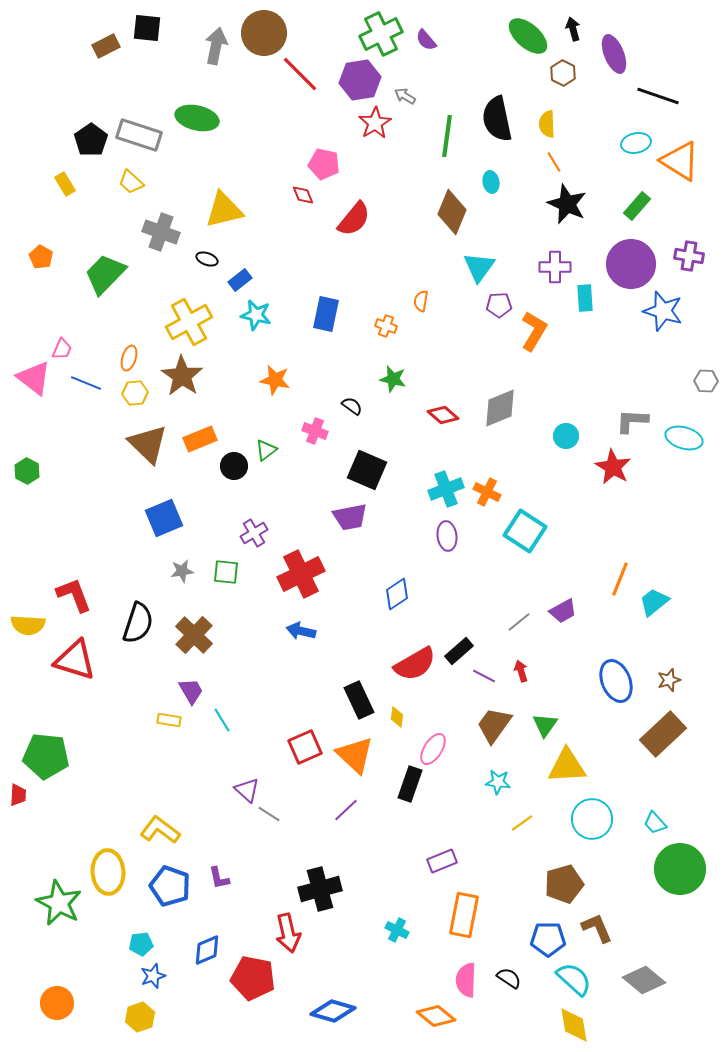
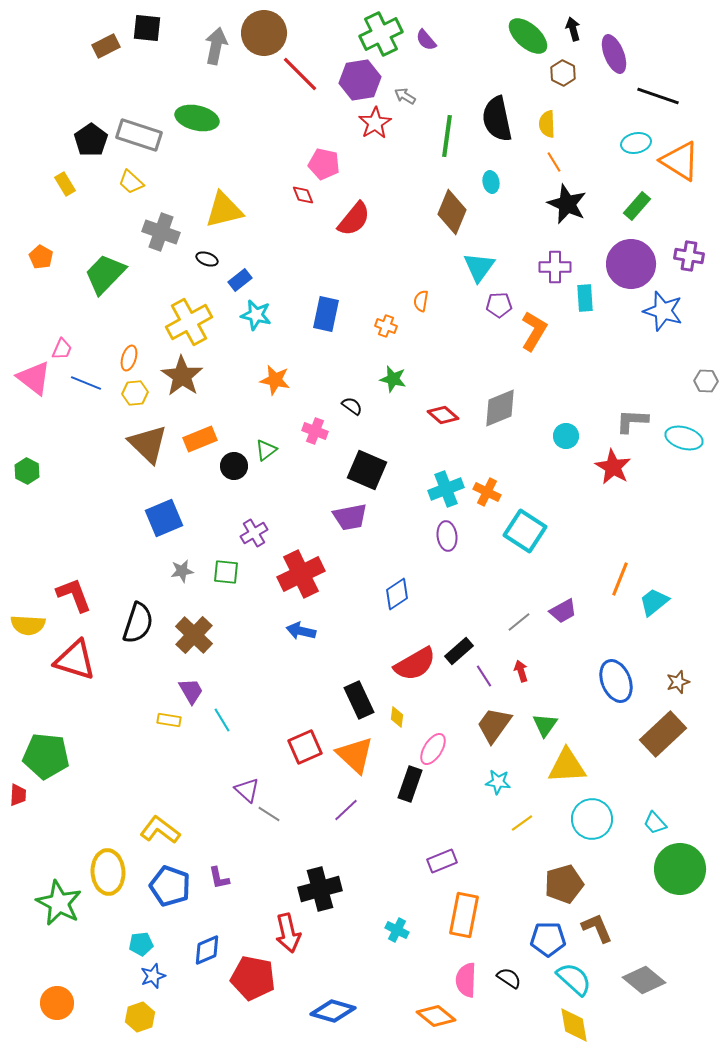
purple line at (484, 676): rotated 30 degrees clockwise
brown star at (669, 680): moved 9 px right, 2 px down
